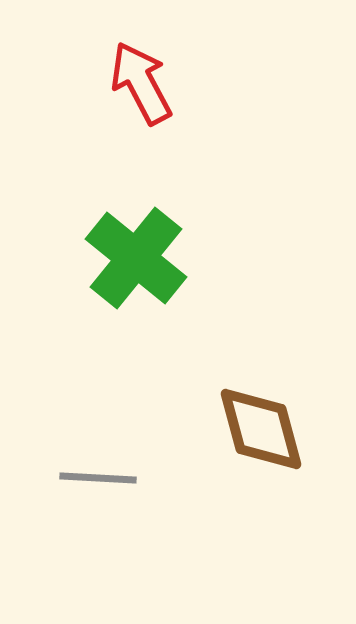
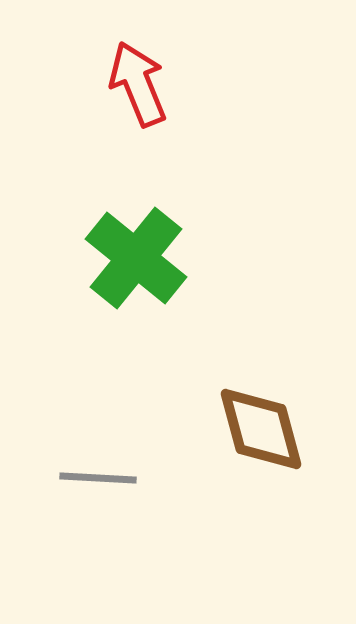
red arrow: moved 3 px left, 1 px down; rotated 6 degrees clockwise
